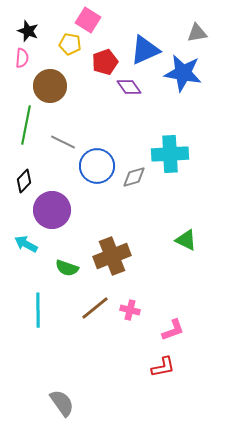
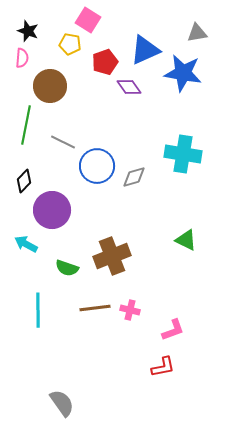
cyan cross: moved 13 px right; rotated 12 degrees clockwise
brown line: rotated 32 degrees clockwise
